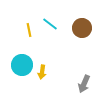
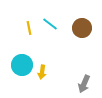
yellow line: moved 2 px up
